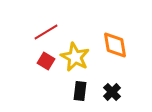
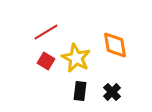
yellow star: moved 1 px right, 1 px down
